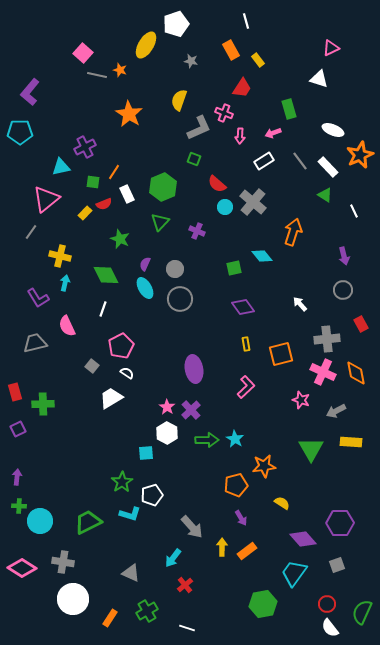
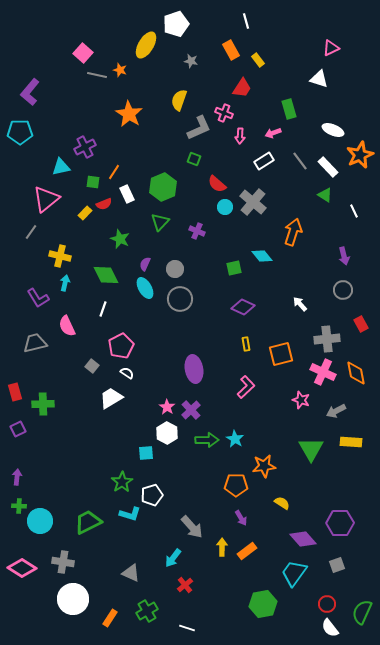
purple diamond at (243, 307): rotated 30 degrees counterclockwise
orange pentagon at (236, 485): rotated 15 degrees clockwise
